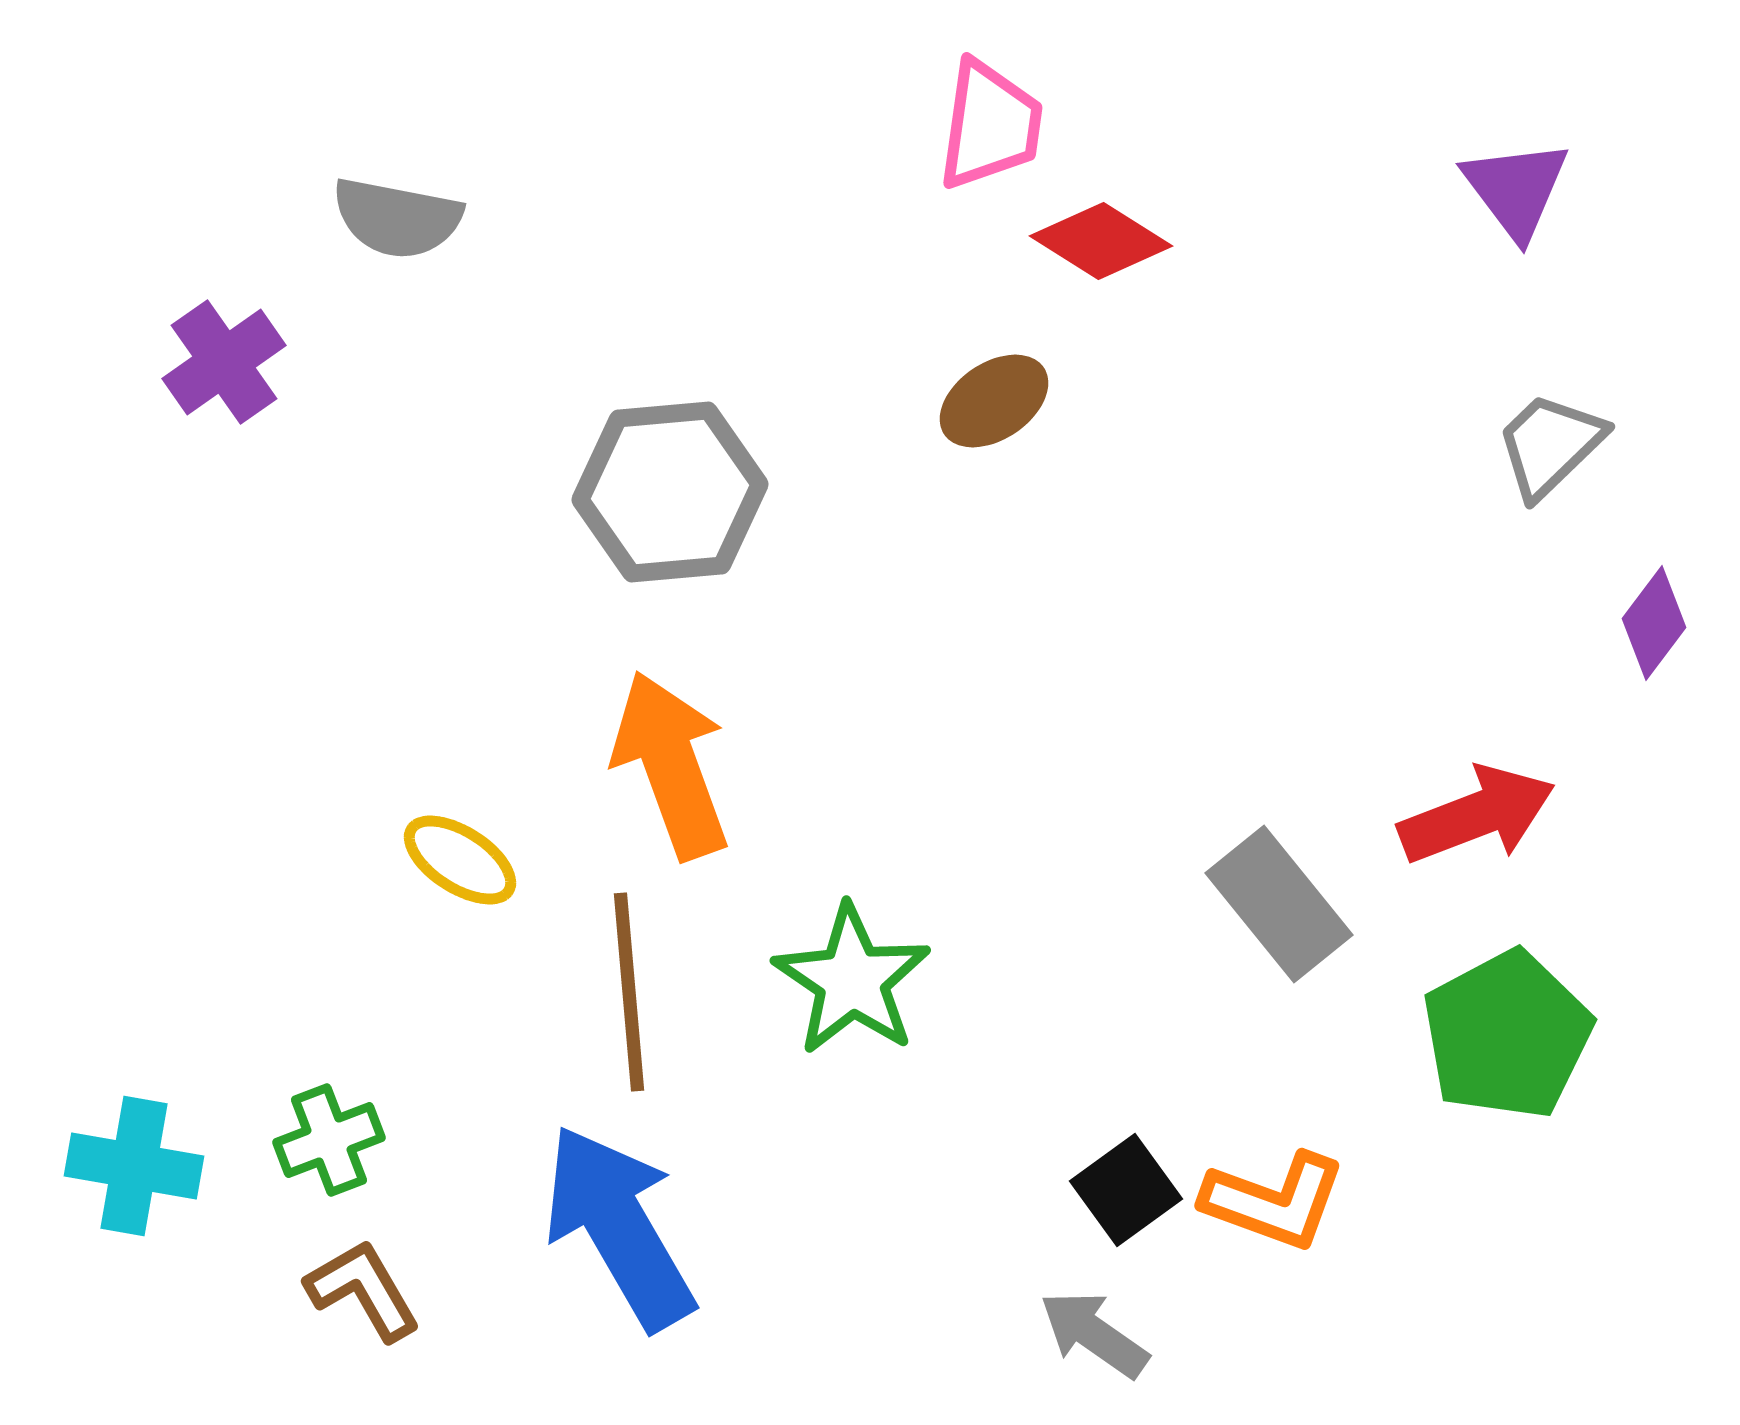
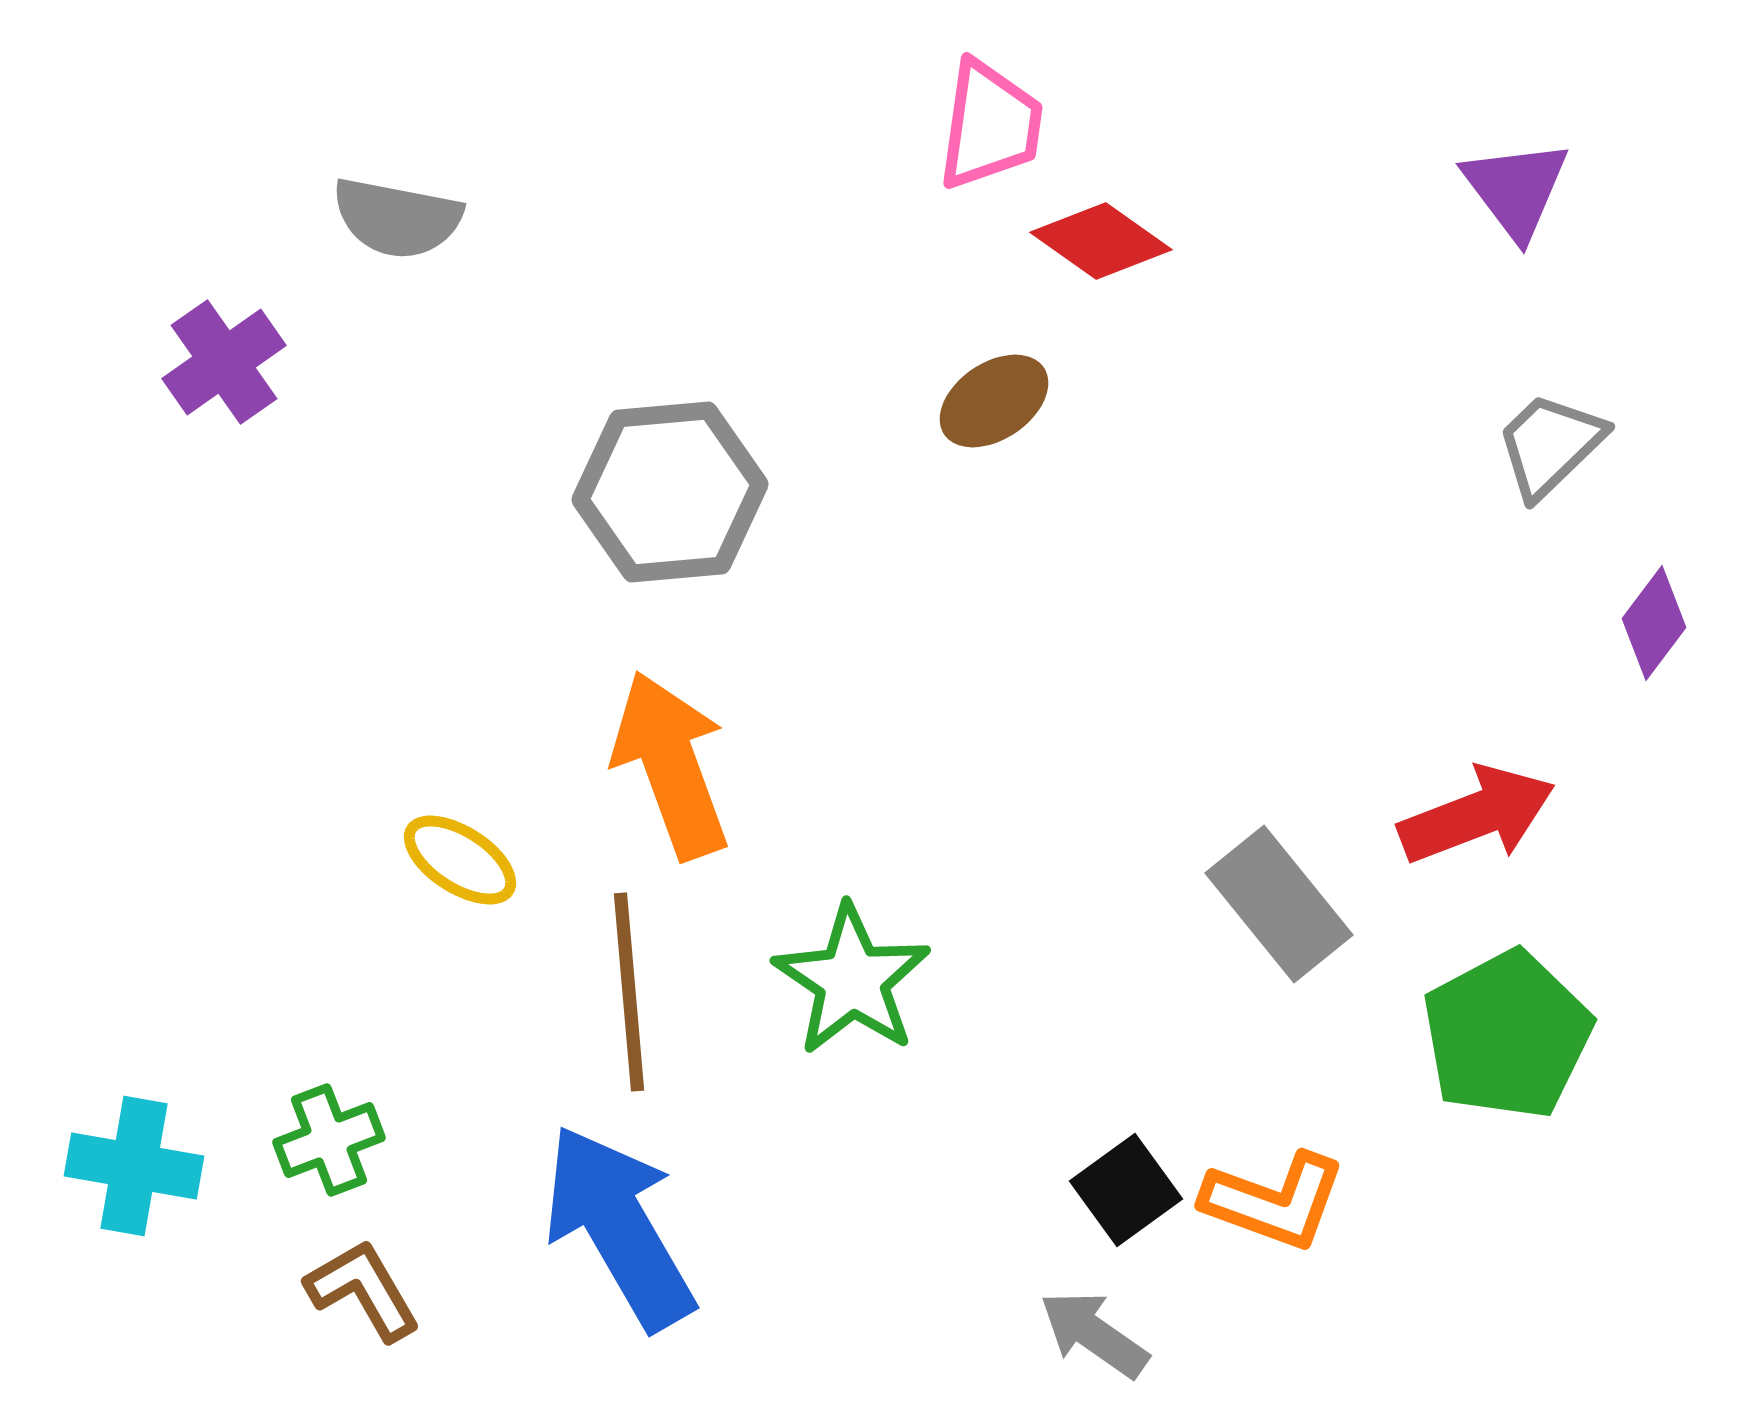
red diamond: rotated 3 degrees clockwise
